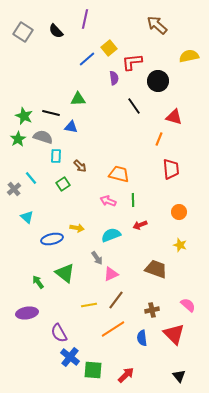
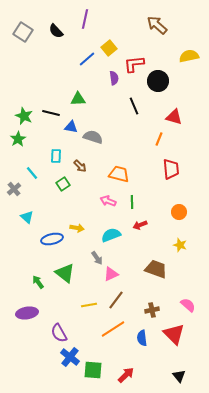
red L-shape at (132, 62): moved 2 px right, 2 px down
black line at (134, 106): rotated 12 degrees clockwise
gray semicircle at (43, 137): moved 50 px right
cyan line at (31, 178): moved 1 px right, 5 px up
green line at (133, 200): moved 1 px left, 2 px down
